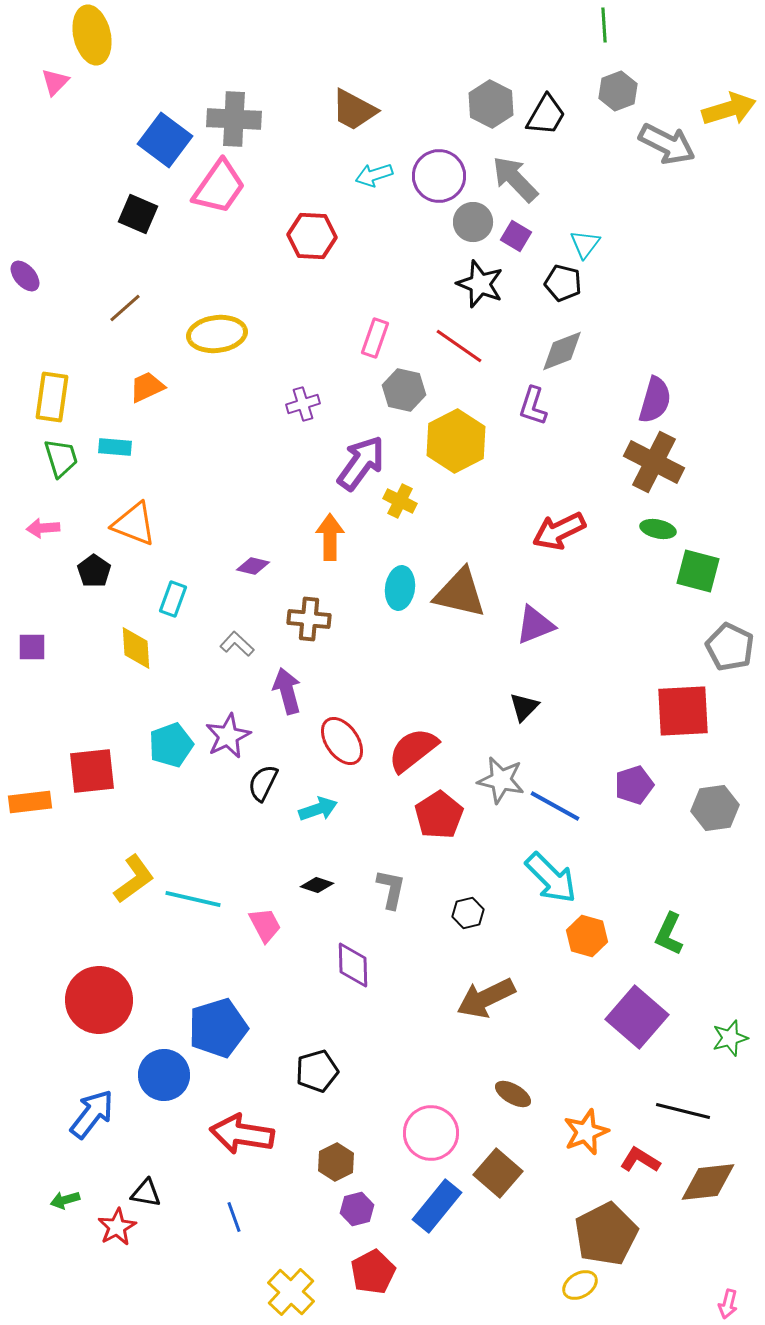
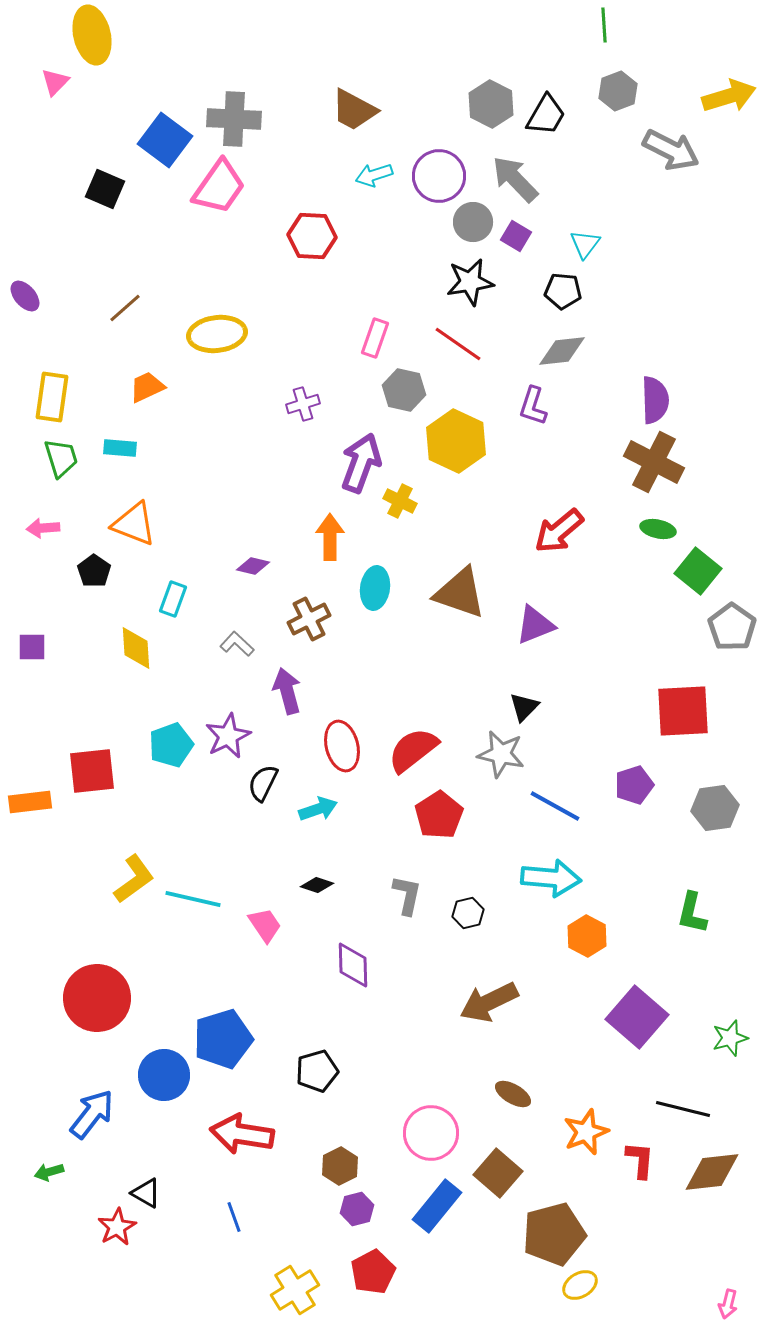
yellow arrow at (729, 109): moved 13 px up
gray arrow at (667, 144): moved 4 px right, 6 px down
black square at (138, 214): moved 33 px left, 25 px up
purple ellipse at (25, 276): moved 20 px down
black pentagon at (563, 283): moved 8 px down; rotated 9 degrees counterclockwise
black star at (480, 284): moved 10 px left, 2 px up; rotated 30 degrees counterclockwise
red line at (459, 346): moved 1 px left, 2 px up
gray diamond at (562, 351): rotated 15 degrees clockwise
purple semicircle at (655, 400): rotated 18 degrees counterclockwise
yellow hexagon at (456, 441): rotated 8 degrees counterclockwise
cyan rectangle at (115, 447): moved 5 px right, 1 px down
purple arrow at (361, 463): rotated 16 degrees counterclockwise
red arrow at (559, 531): rotated 14 degrees counterclockwise
green square at (698, 571): rotated 24 degrees clockwise
cyan ellipse at (400, 588): moved 25 px left
brown triangle at (460, 593): rotated 6 degrees clockwise
brown cross at (309, 619): rotated 33 degrees counterclockwise
gray pentagon at (730, 647): moved 2 px right, 20 px up; rotated 9 degrees clockwise
red ellipse at (342, 741): moved 5 px down; rotated 21 degrees clockwise
gray star at (501, 780): moved 26 px up
cyan arrow at (551, 878): rotated 40 degrees counterclockwise
gray L-shape at (391, 889): moved 16 px right, 6 px down
pink trapezoid at (265, 925): rotated 6 degrees counterclockwise
green L-shape at (669, 934): moved 23 px right, 21 px up; rotated 12 degrees counterclockwise
orange hexagon at (587, 936): rotated 12 degrees clockwise
brown arrow at (486, 998): moved 3 px right, 4 px down
red circle at (99, 1000): moved 2 px left, 2 px up
blue pentagon at (218, 1028): moved 5 px right, 11 px down
black line at (683, 1111): moved 2 px up
red L-shape at (640, 1160): rotated 63 degrees clockwise
brown hexagon at (336, 1162): moved 4 px right, 4 px down
brown diamond at (708, 1182): moved 4 px right, 10 px up
black triangle at (146, 1193): rotated 20 degrees clockwise
green arrow at (65, 1200): moved 16 px left, 28 px up
brown pentagon at (606, 1234): moved 52 px left; rotated 12 degrees clockwise
yellow cross at (291, 1292): moved 4 px right, 2 px up; rotated 15 degrees clockwise
